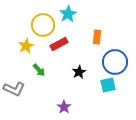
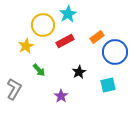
orange rectangle: rotated 48 degrees clockwise
red rectangle: moved 6 px right, 3 px up
blue circle: moved 10 px up
gray L-shape: rotated 85 degrees counterclockwise
purple star: moved 3 px left, 11 px up
